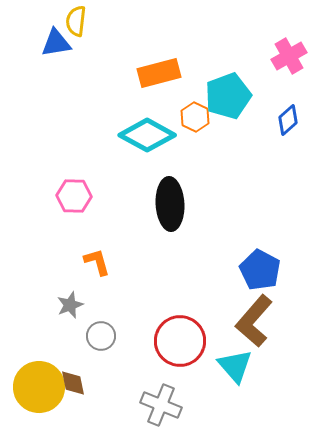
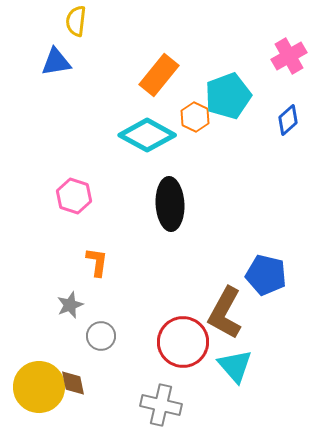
blue triangle: moved 19 px down
orange rectangle: moved 2 px down; rotated 36 degrees counterclockwise
pink hexagon: rotated 16 degrees clockwise
orange L-shape: rotated 24 degrees clockwise
blue pentagon: moved 6 px right, 5 px down; rotated 15 degrees counterclockwise
brown L-shape: moved 29 px left, 8 px up; rotated 12 degrees counterclockwise
red circle: moved 3 px right, 1 px down
gray cross: rotated 9 degrees counterclockwise
